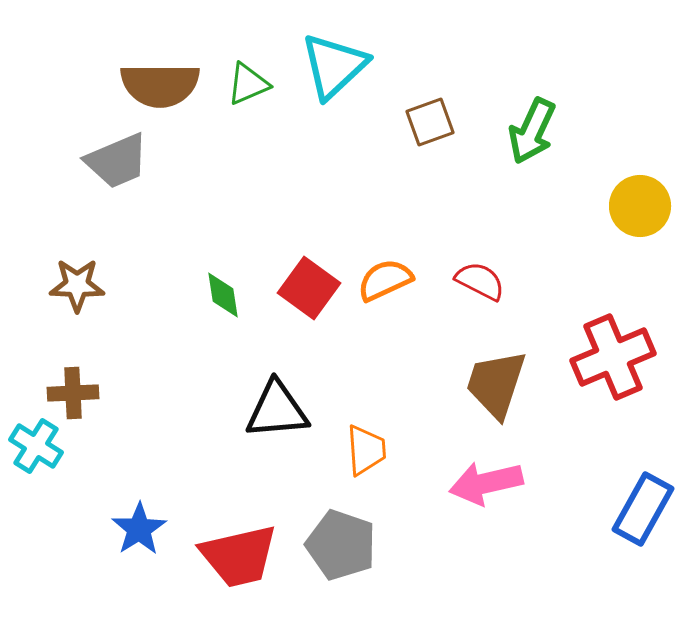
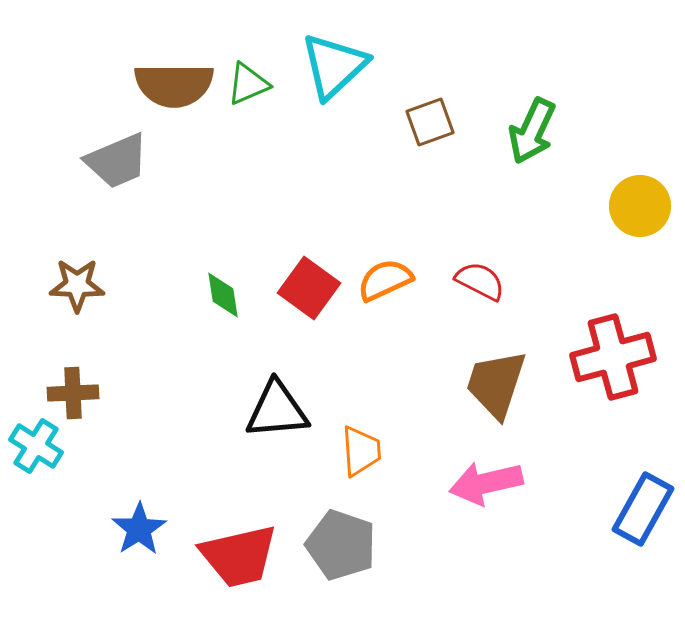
brown semicircle: moved 14 px right
red cross: rotated 8 degrees clockwise
orange trapezoid: moved 5 px left, 1 px down
